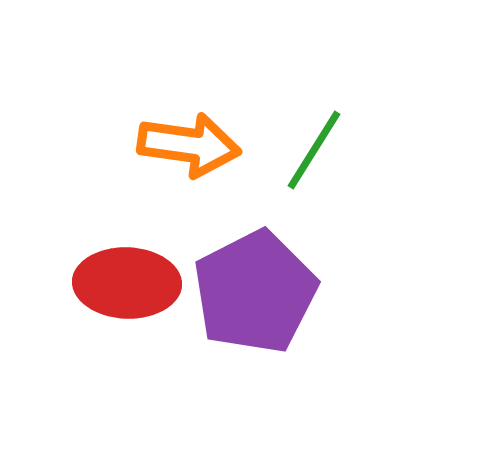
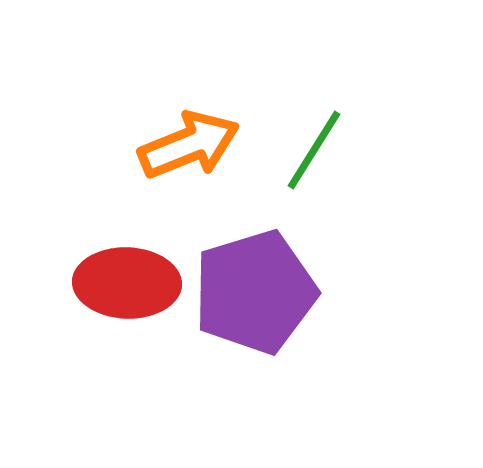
orange arrow: rotated 30 degrees counterclockwise
purple pentagon: rotated 10 degrees clockwise
